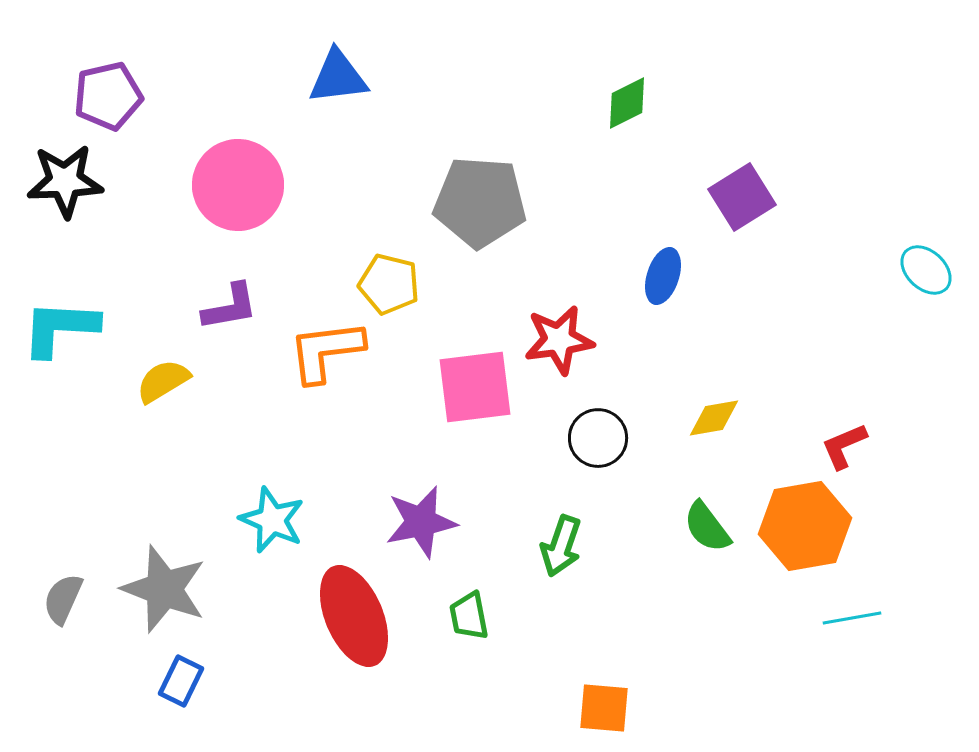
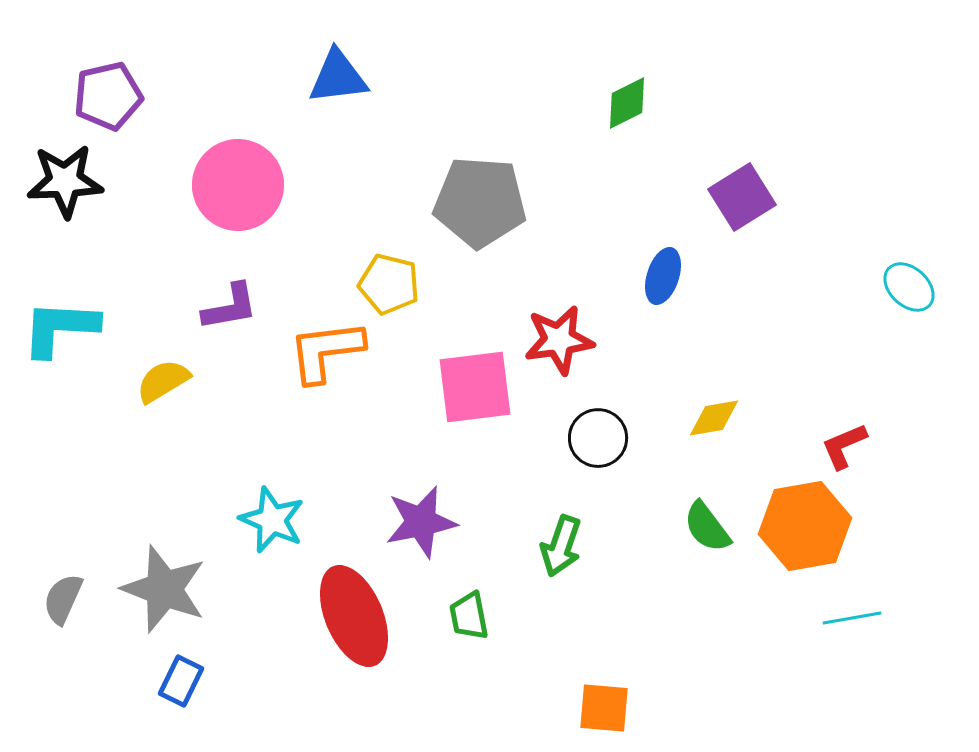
cyan ellipse: moved 17 px left, 17 px down
